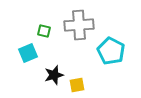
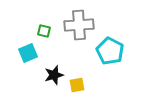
cyan pentagon: moved 1 px left
